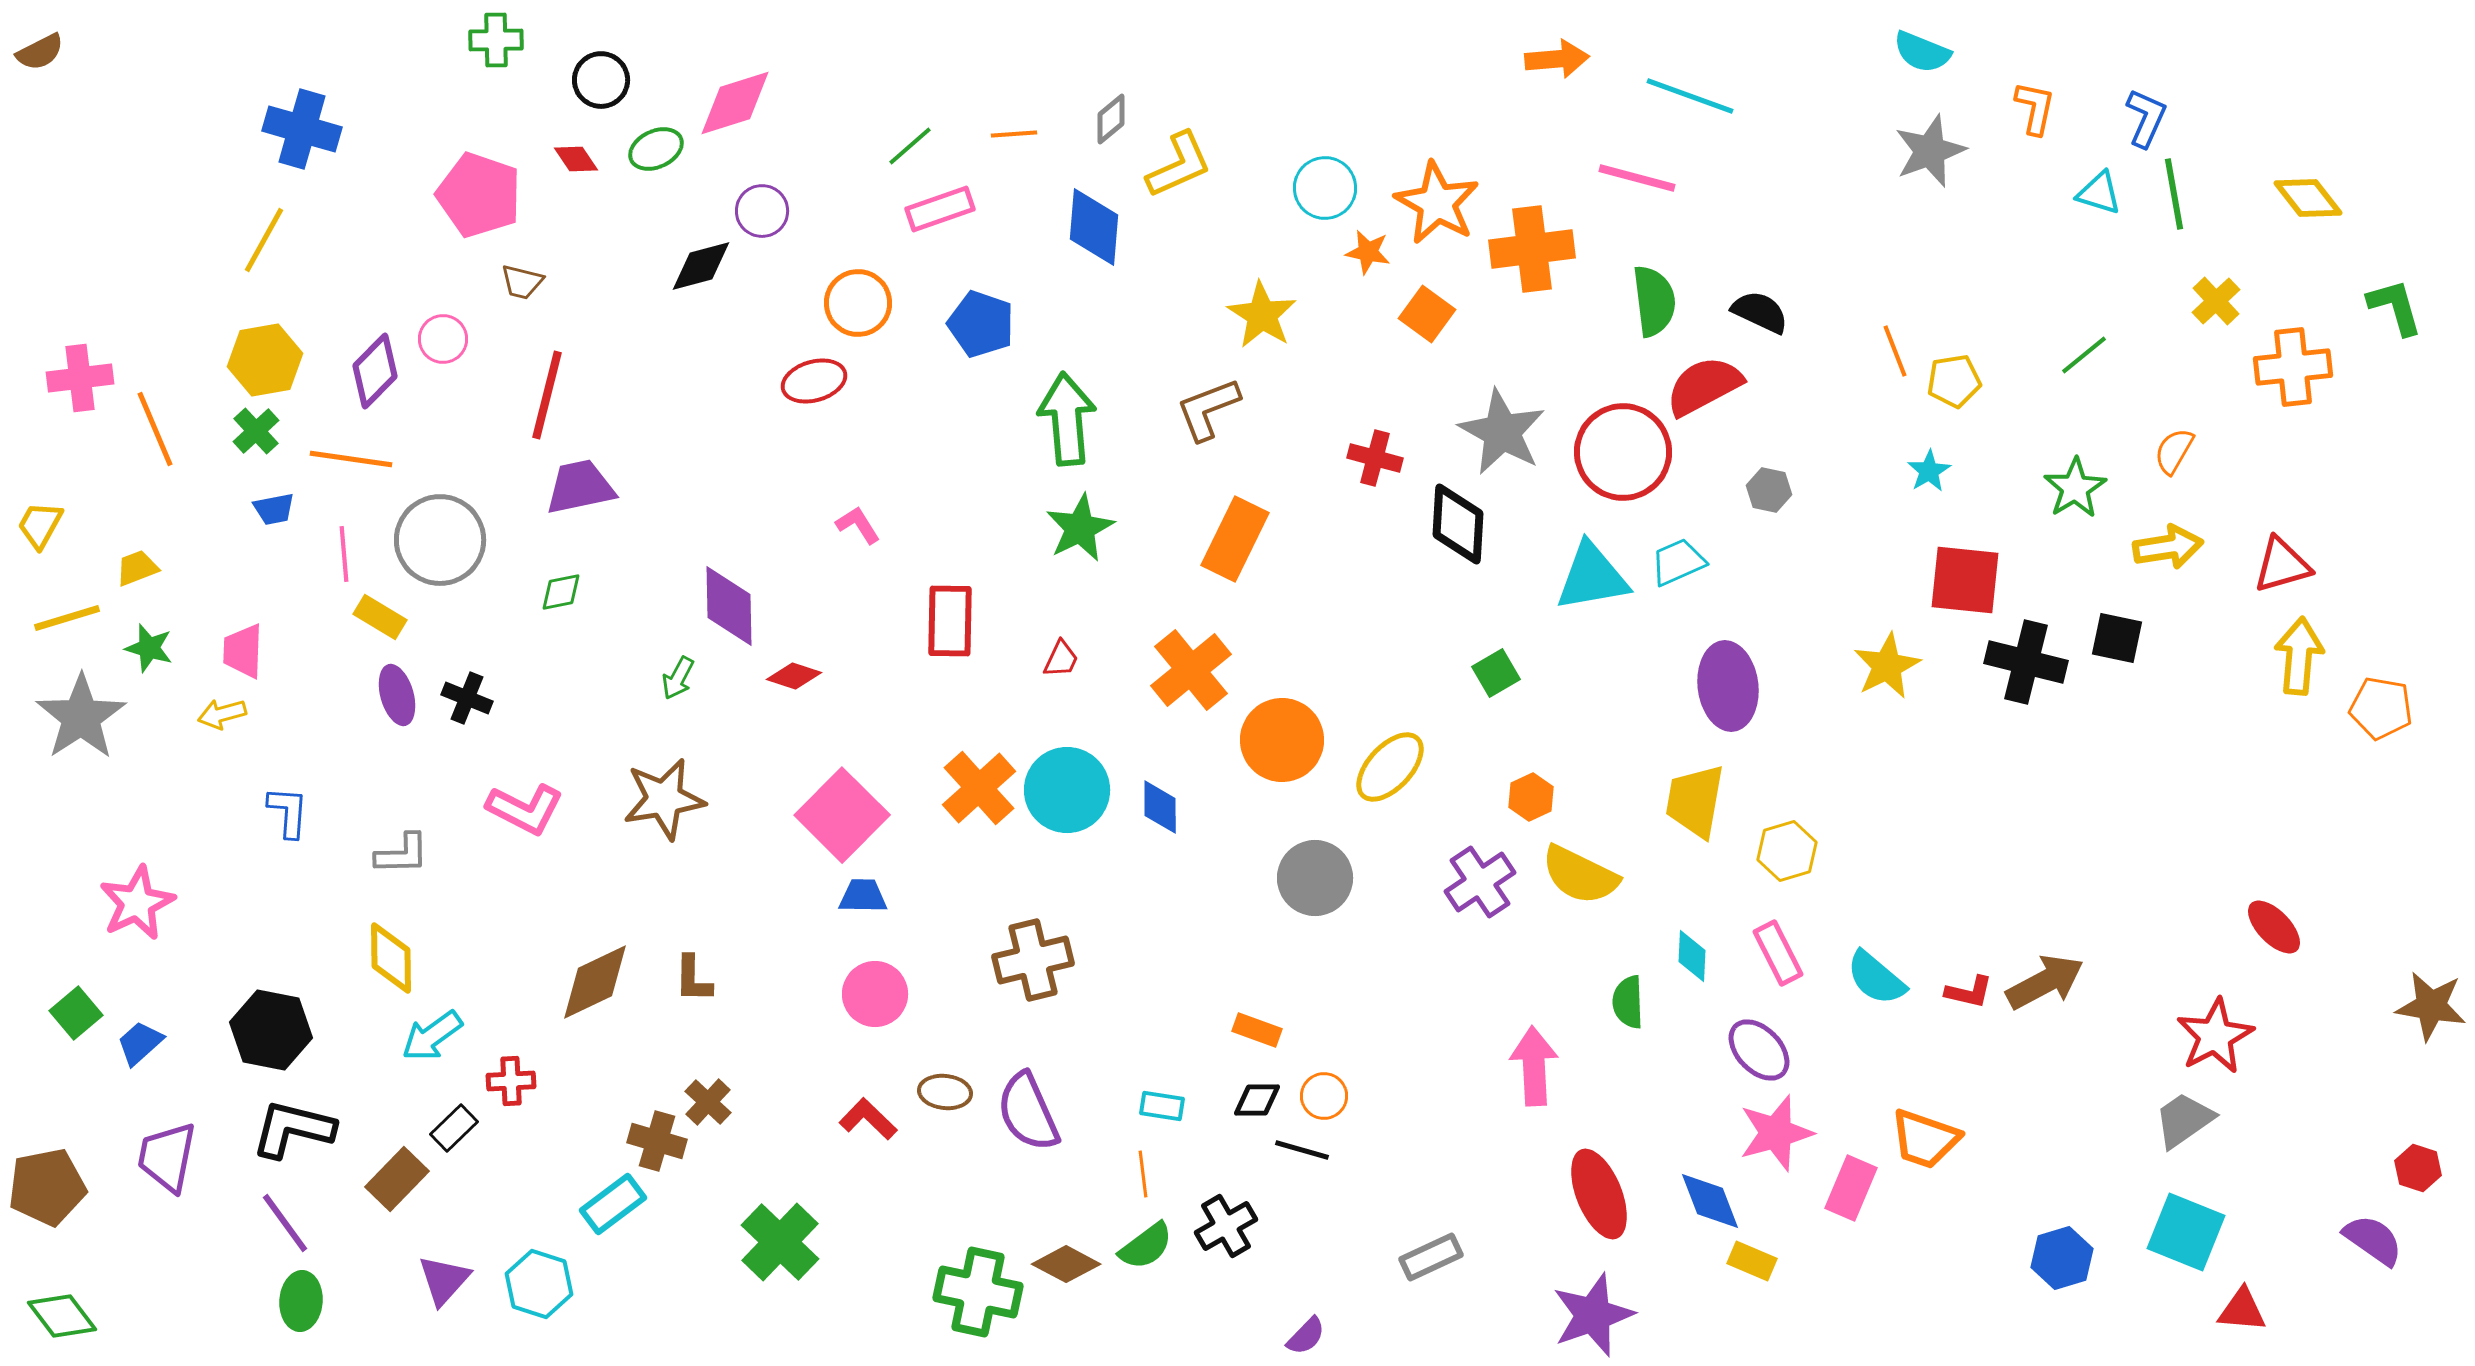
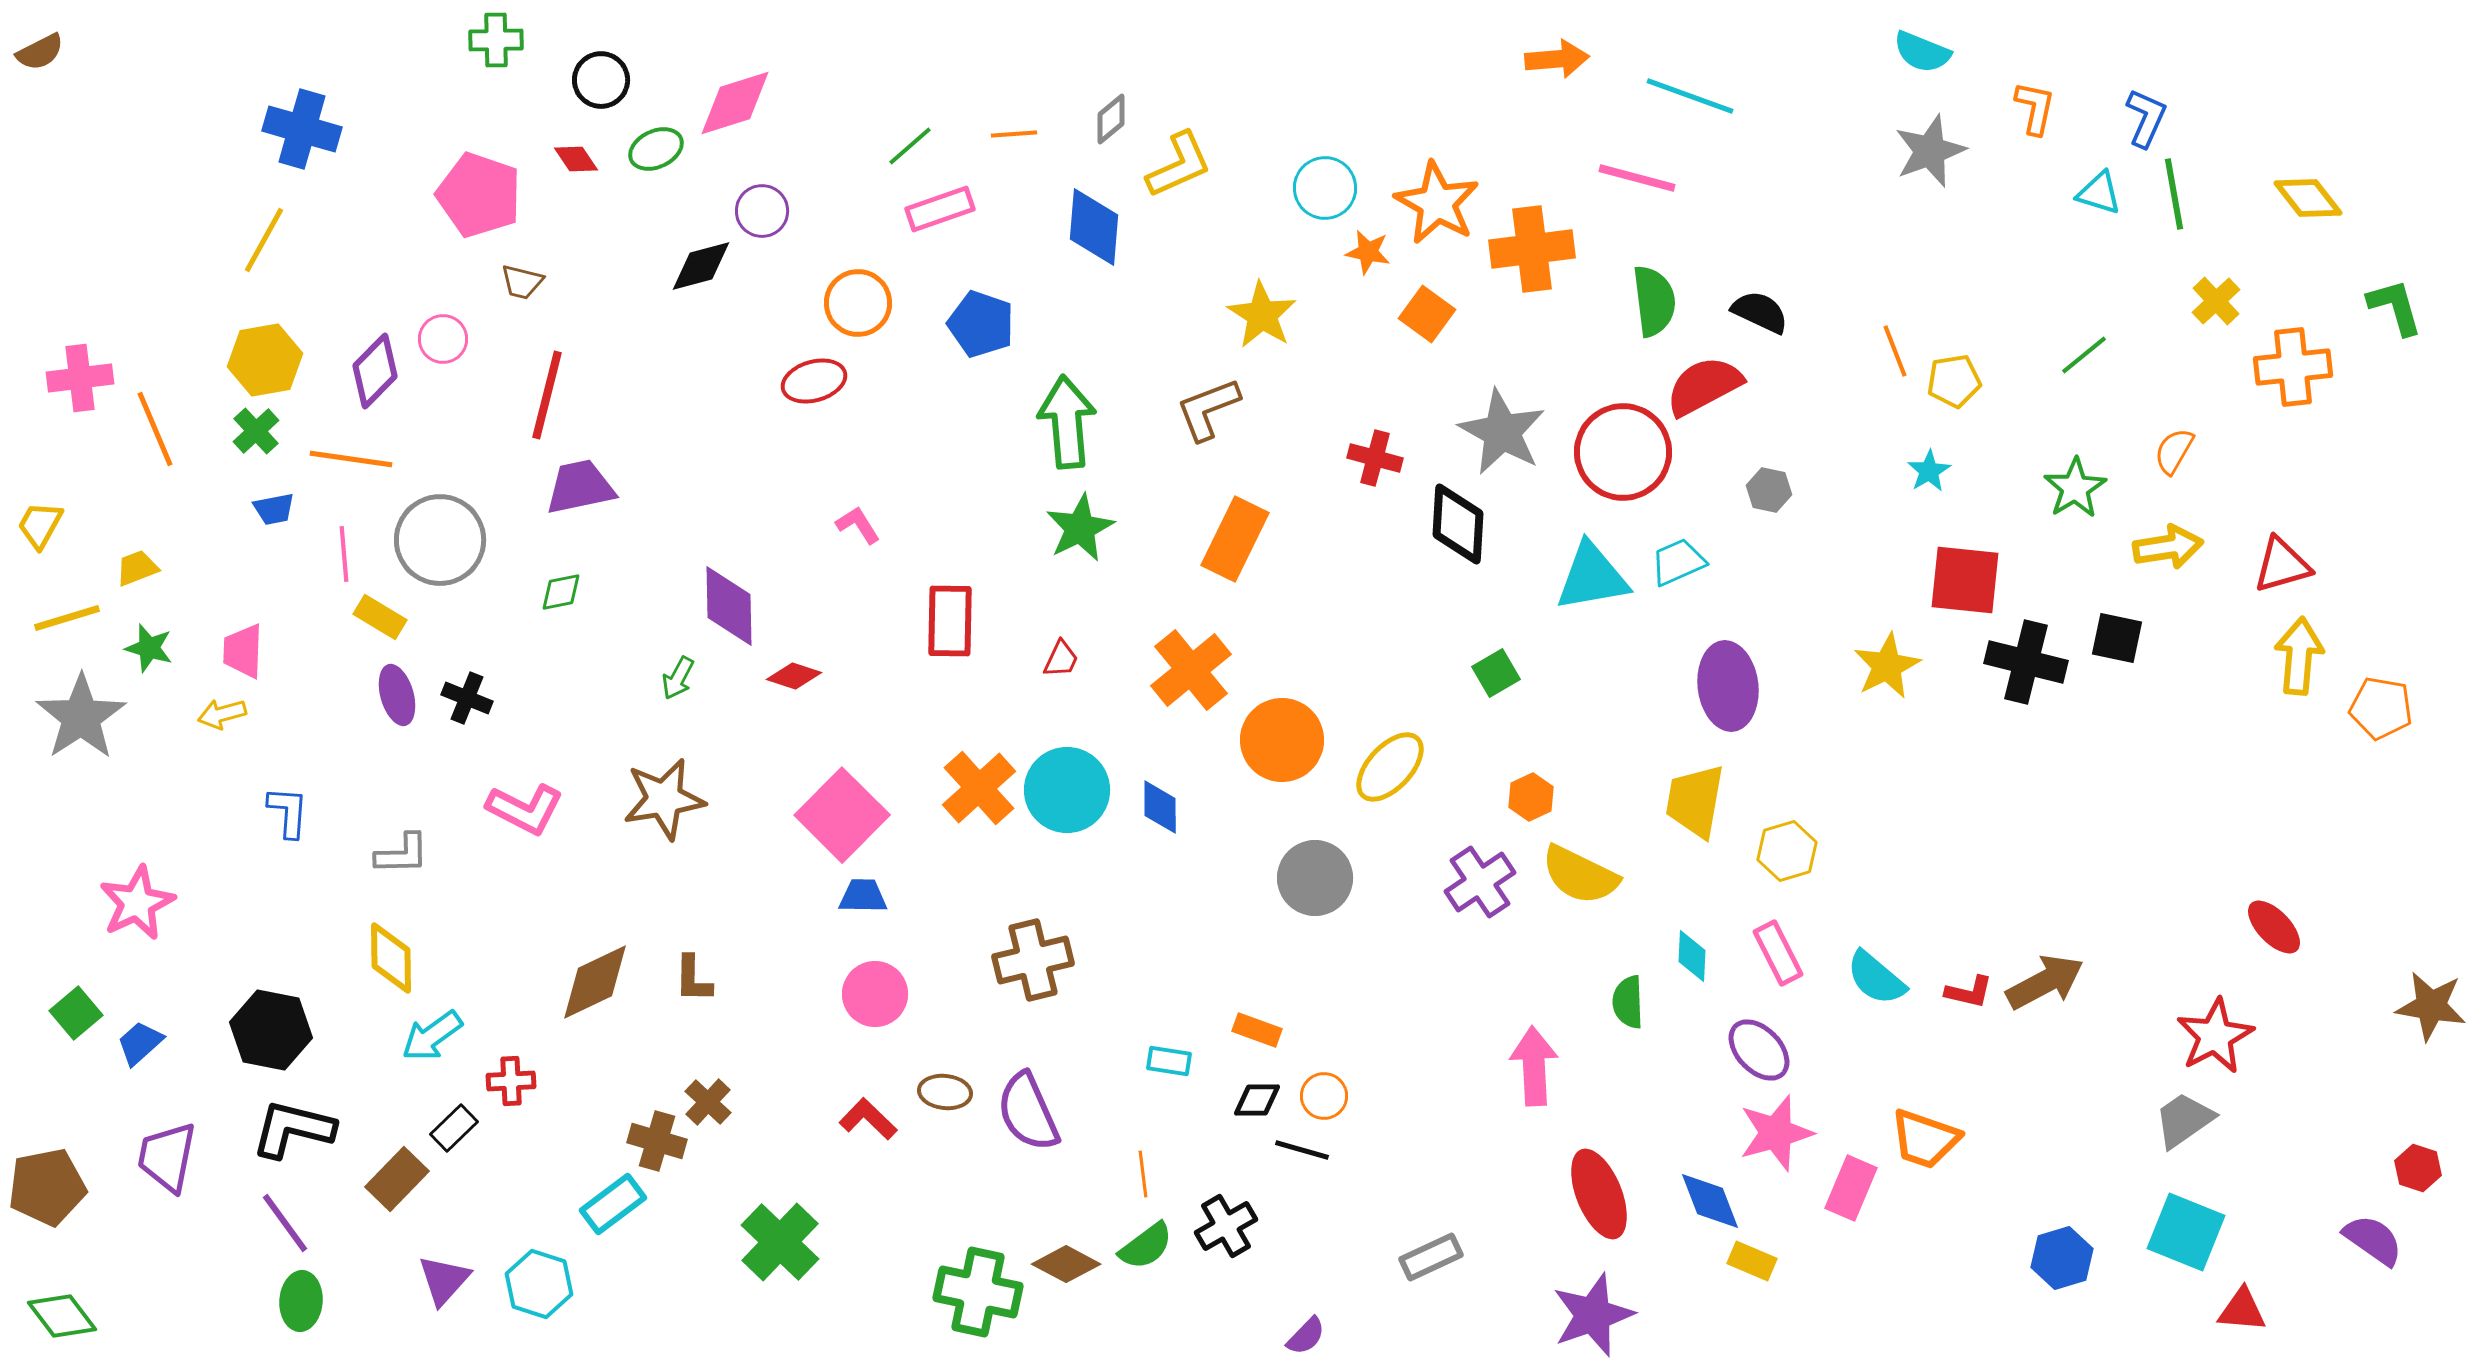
green arrow at (1067, 419): moved 3 px down
cyan rectangle at (1162, 1106): moved 7 px right, 45 px up
